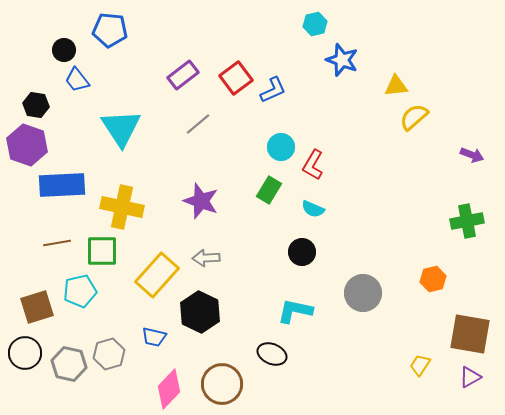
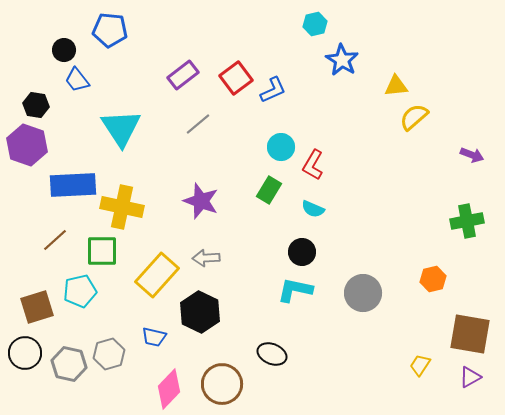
blue star at (342, 60): rotated 12 degrees clockwise
blue rectangle at (62, 185): moved 11 px right
brown line at (57, 243): moved 2 px left, 3 px up; rotated 32 degrees counterclockwise
cyan L-shape at (295, 311): moved 21 px up
